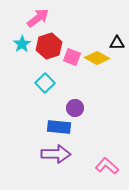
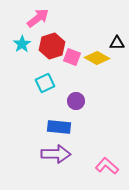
red hexagon: moved 3 px right
cyan square: rotated 18 degrees clockwise
purple circle: moved 1 px right, 7 px up
